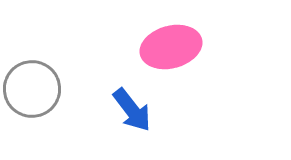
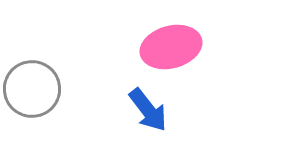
blue arrow: moved 16 px right
